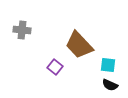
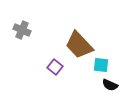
gray cross: rotated 18 degrees clockwise
cyan square: moved 7 px left
